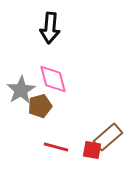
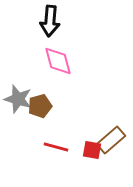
black arrow: moved 7 px up
pink diamond: moved 5 px right, 18 px up
gray star: moved 3 px left, 9 px down; rotated 24 degrees counterclockwise
brown rectangle: moved 3 px right, 3 px down
